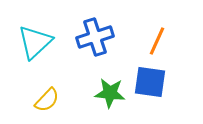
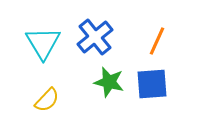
blue cross: rotated 21 degrees counterclockwise
cyan triangle: moved 8 px right, 1 px down; rotated 18 degrees counterclockwise
blue square: moved 2 px right, 2 px down; rotated 12 degrees counterclockwise
green star: moved 1 px left, 11 px up; rotated 8 degrees clockwise
